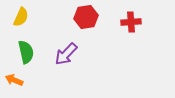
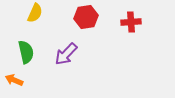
yellow semicircle: moved 14 px right, 4 px up
